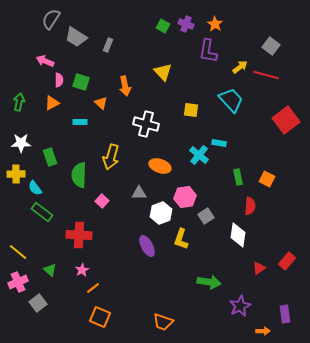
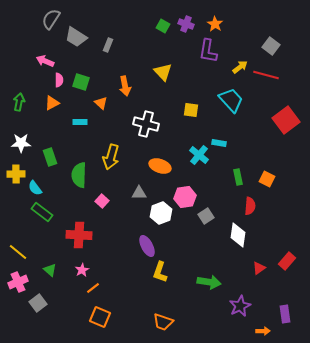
yellow L-shape at (181, 239): moved 21 px left, 33 px down
